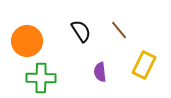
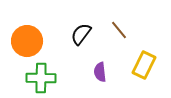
black semicircle: moved 3 px down; rotated 110 degrees counterclockwise
